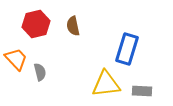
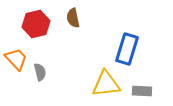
brown semicircle: moved 8 px up
